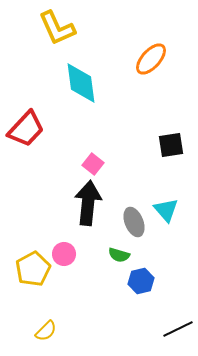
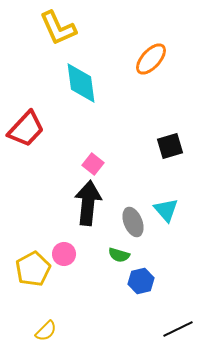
yellow L-shape: moved 1 px right
black square: moved 1 px left, 1 px down; rotated 8 degrees counterclockwise
gray ellipse: moved 1 px left
